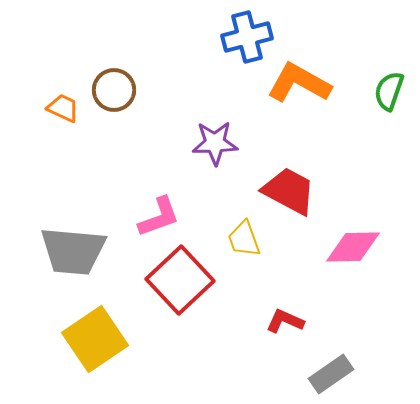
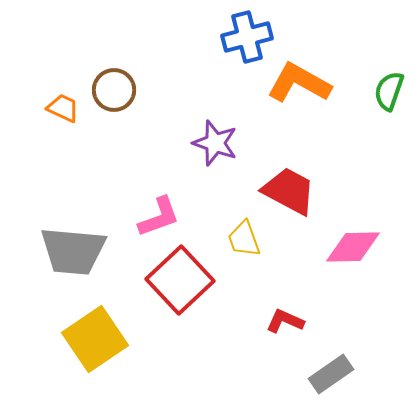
purple star: rotated 21 degrees clockwise
